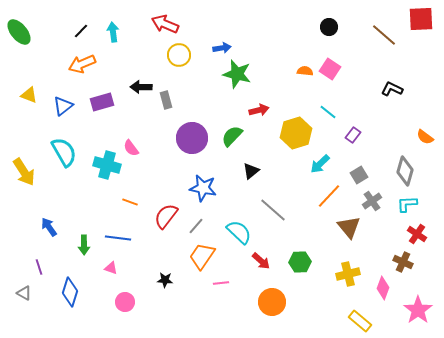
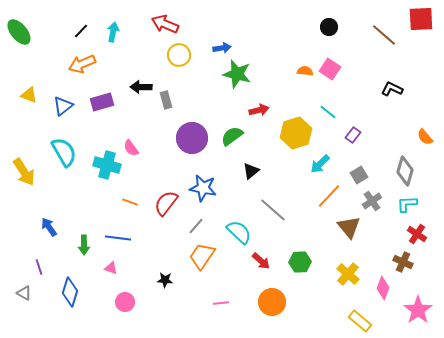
cyan arrow at (113, 32): rotated 18 degrees clockwise
green semicircle at (232, 136): rotated 10 degrees clockwise
orange semicircle at (425, 137): rotated 12 degrees clockwise
red semicircle at (166, 216): moved 13 px up
yellow cross at (348, 274): rotated 35 degrees counterclockwise
pink line at (221, 283): moved 20 px down
